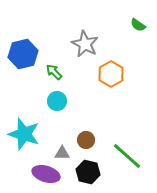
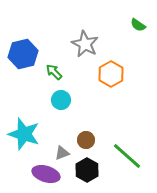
cyan circle: moved 4 px right, 1 px up
gray triangle: rotated 21 degrees counterclockwise
black hexagon: moved 1 px left, 2 px up; rotated 15 degrees clockwise
